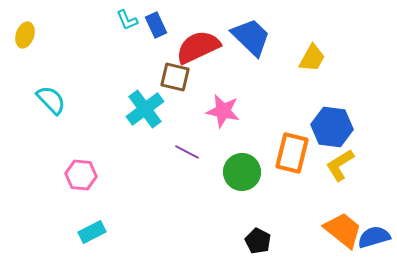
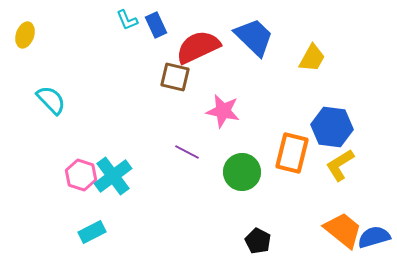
blue trapezoid: moved 3 px right
cyan cross: moved 32 px left, 67 px down
pink hexagon: rotated 12 degrees clockwise
